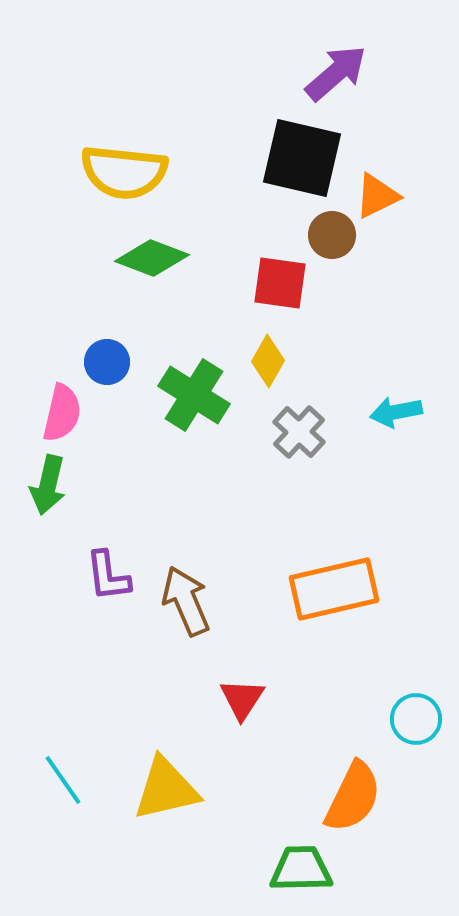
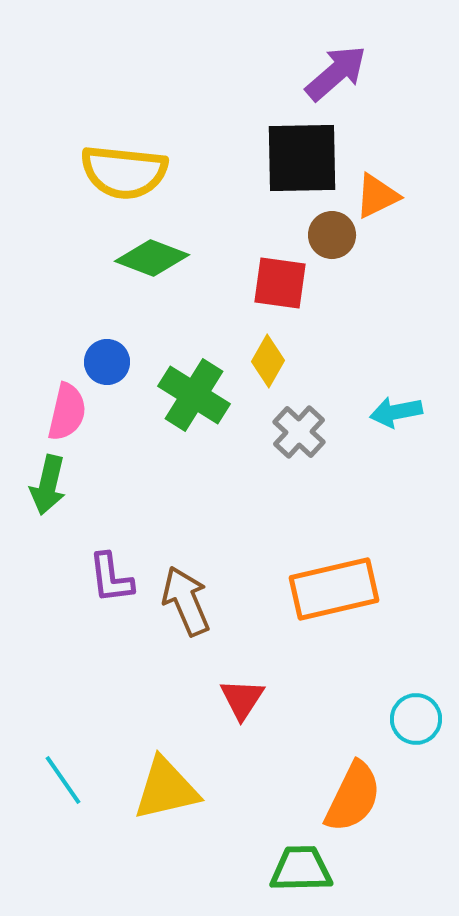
black square: rotated 14 degrees counterclockwise
pink semicircle: moved 5 px right, 1 px up
purple L-shape: moved 3 px right, 2 px down
